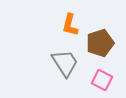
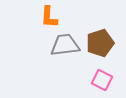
orange L-shape: moved 21 px left, 8 px up; rotated 10 degrees counterclockwise
gray trapezoid: moved 18 px up; rotated 64 degrees counterclockwise
